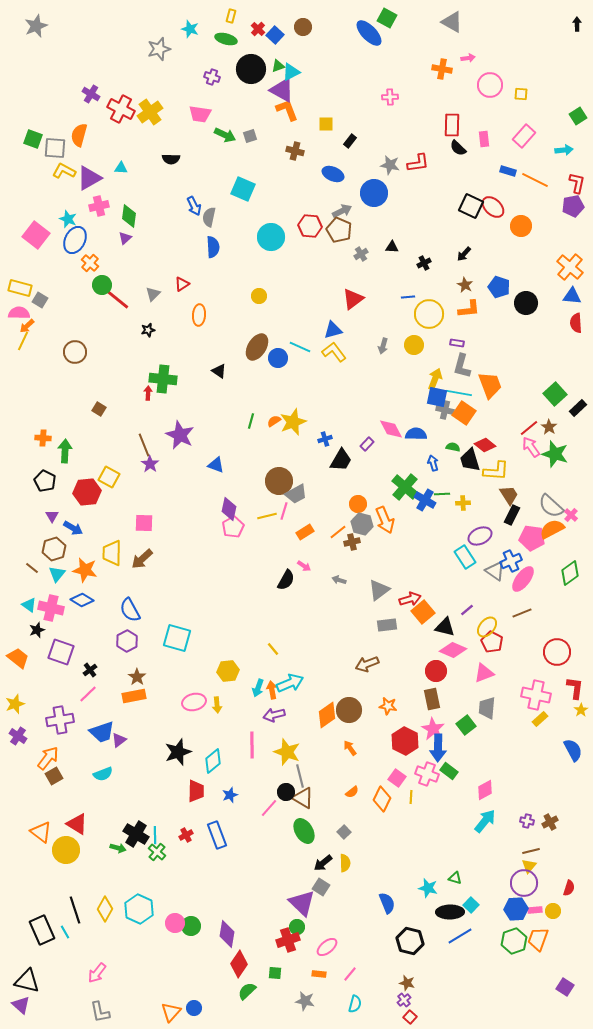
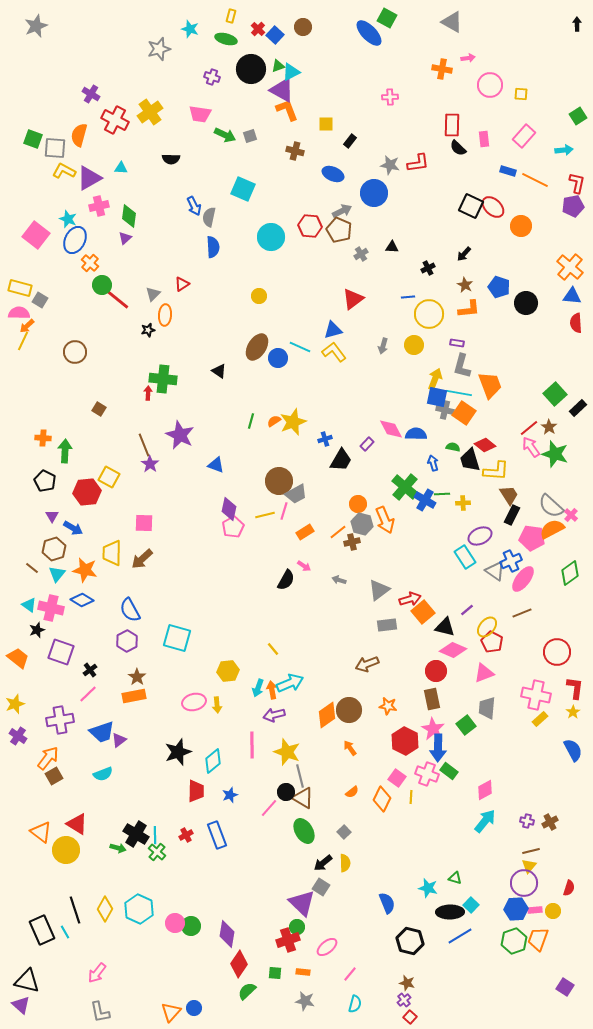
red cross at (121, 109): moved 6 px left, 11 px down
black cross at (424, 263): moved 4 px right, 5 px down
orange ellipse at (199, 315): moved 34 px left
yellow line at (267, 516): moved 2 px left, 1 px up
yellow star at (581, 710): moved 8 px left, 2 px down
orange rectangle at (319, 974): moved 16 px left, 2 px up
